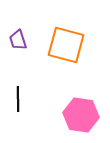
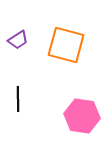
purple trapezoid: rotated 105 degrees counterclockwise
pink hexagon: moved 1 px right, 1 px down
